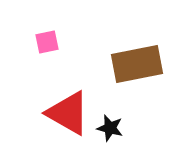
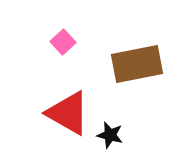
pink square: moved 16 px right; rotated 30 degrees counterclockwise
black star: moved 7 px down
